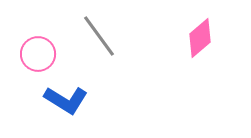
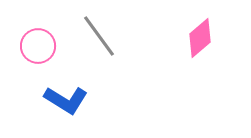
pink circle: moved 8 px up
